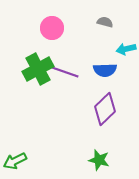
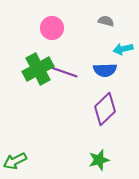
gray semicircle: moved 1 px right, 1 px up
cyan arrow: moved 3 px left
purple line: moved 1 px left
green star: rotated 30 degrees counterclockwise
